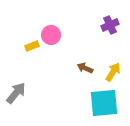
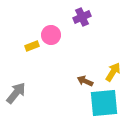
purple cross: moved 28 px left, 8 px up
brown arrow: moved 13 px down
